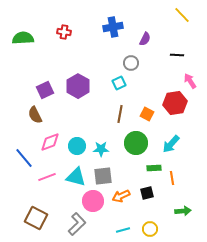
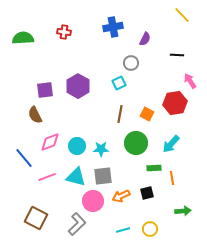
purple square: rotated 18 degrees clockwise
